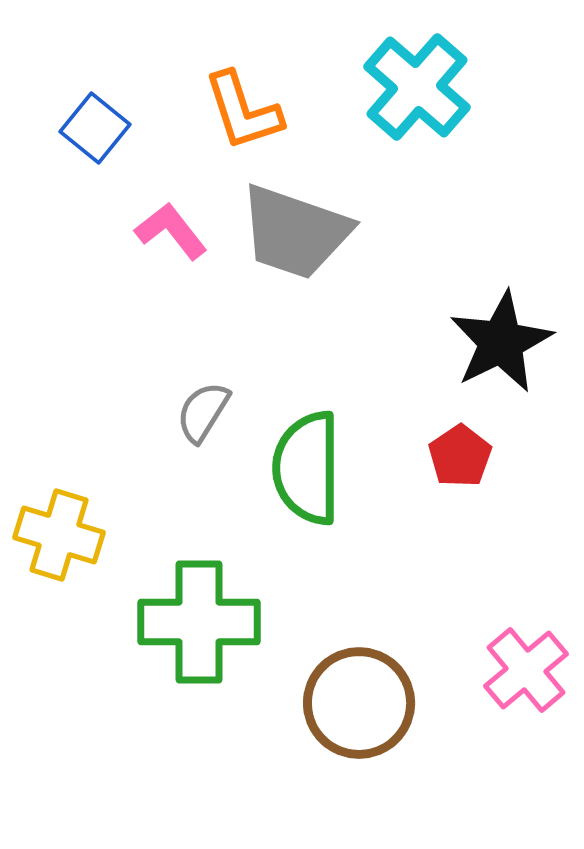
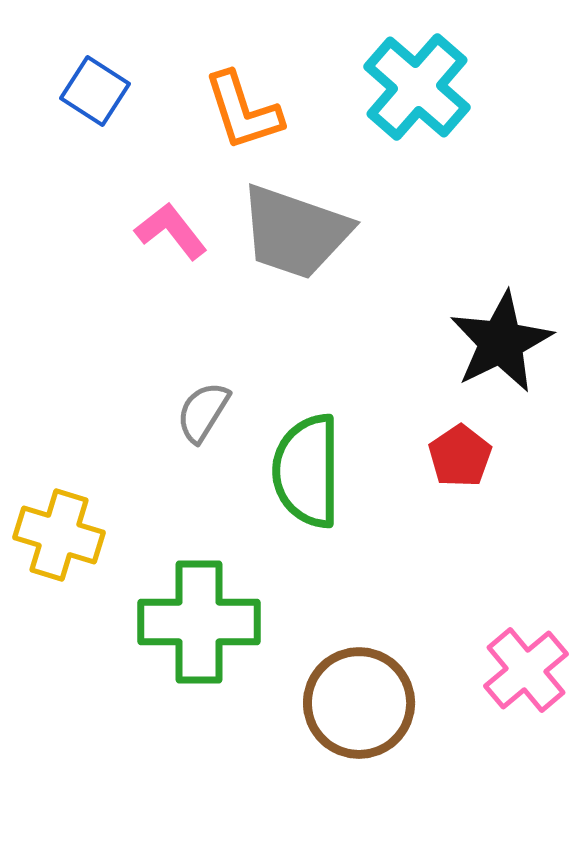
blue square: moved 37 px up; rotated 6 degrees counterclockwise
green semicircle: moved 3 px down
